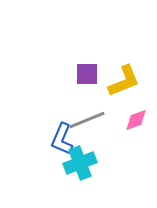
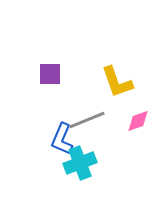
purple square: moved 37 px left
yellow L-shape: moved 7 px left, 1 px down; rotated 93 degrees clockwise
pink diamond: moved 2 px right, 1 px down
